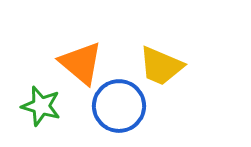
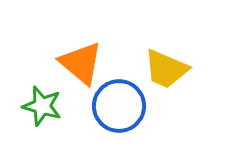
yellow trapezoid: moved 5 px right, 3 px down
green star: moved 1 px right
